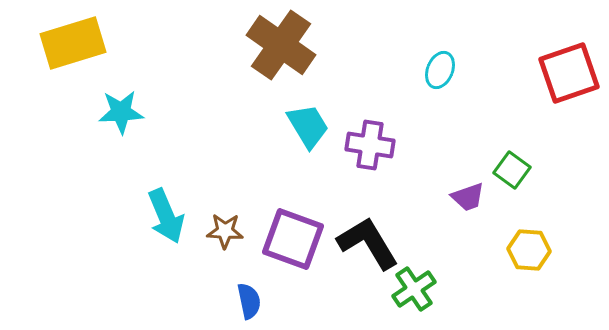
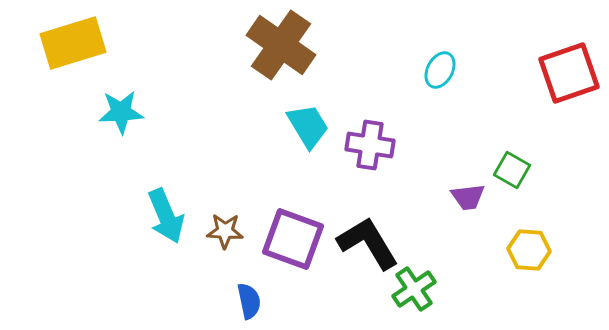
cyan ellipse: rotated 6 degrees clockwise
green square: rotated 6 degrees counterclockwise
purple trapezoid: rotated 12 degrees clockwise
